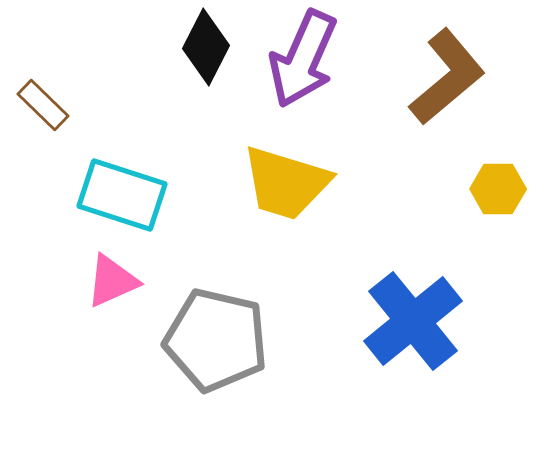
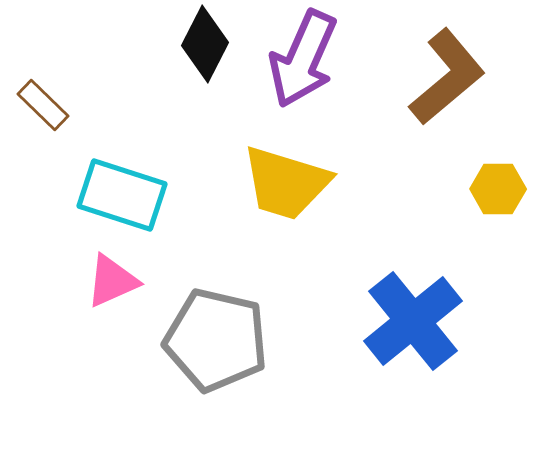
black diamond: moved 1 px left, 3 px up
